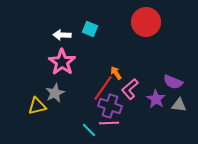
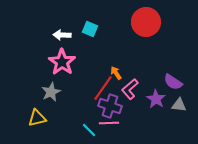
purple semicircle: rotated 12 degrees clockwise
gray star: moved 4 px left, 1 px up
yellow triangle: moved 12 px down
